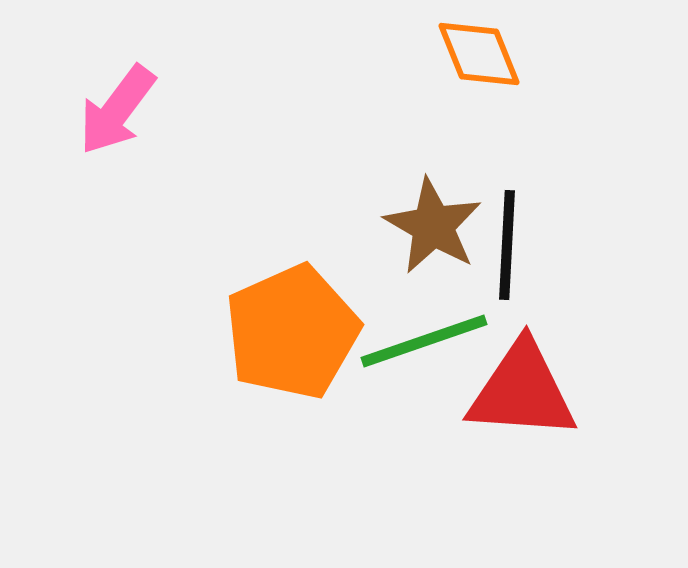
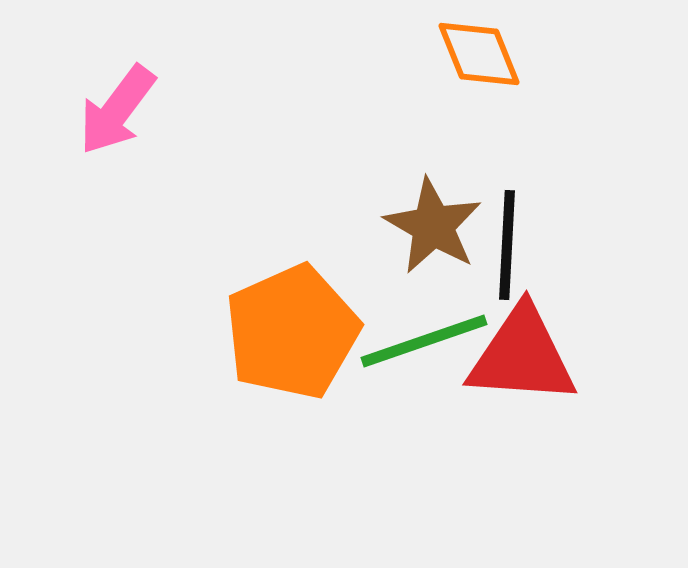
red triangle: moved 35 px up
